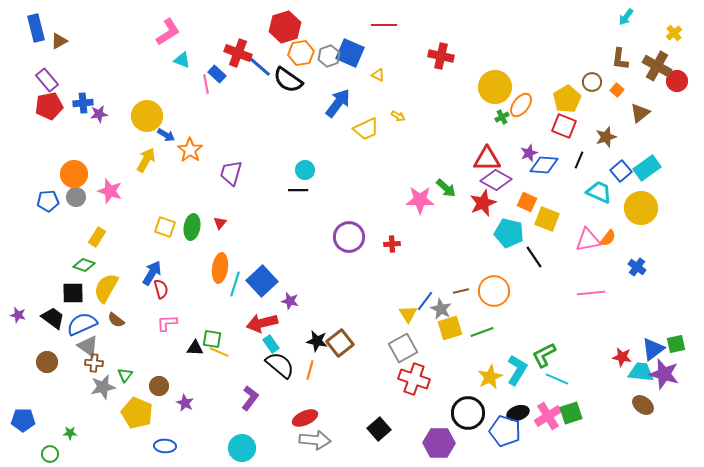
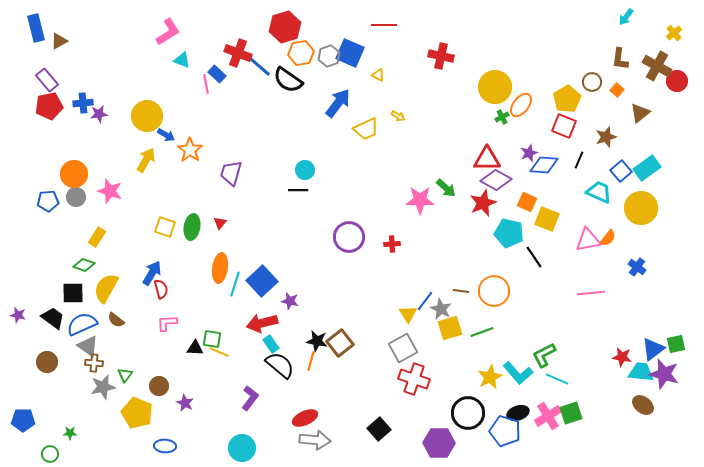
brown line at (461, 291): rotated 21 degrees clockwise
orange line at (310, 370): moved 1 px right, 9 px up
cyan L-shape at (517, 370): moved 1 px right, 3 px down; rotated 108 degrees clockwise
